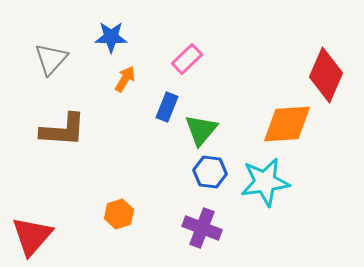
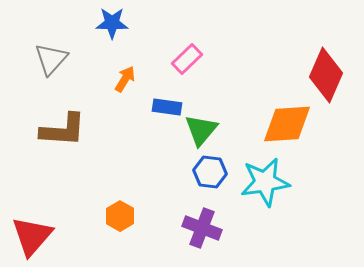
blue star: moved 1 px right, 14 px up
blue rectangle: rotated 76 degrees clockwise
orange hexagon: moved 1 px right, 2 px down; rotated 12 degrees counterclockwise
